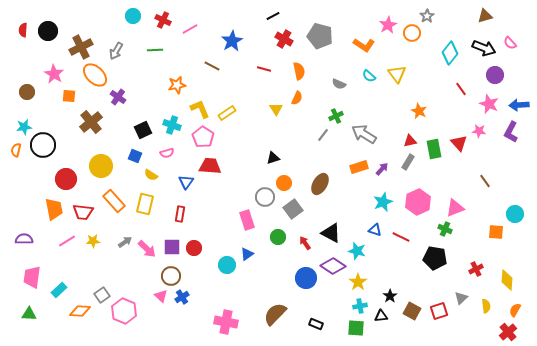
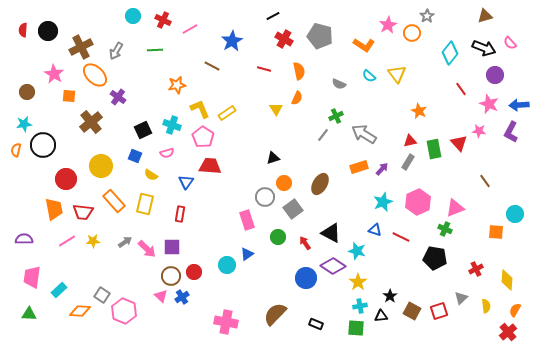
cyan star at (24, 127): moved 3 px up
red circle at (194, 248): moved 24 px down
gray square at (102, 295): rotated 21 degrees counterclockwise
